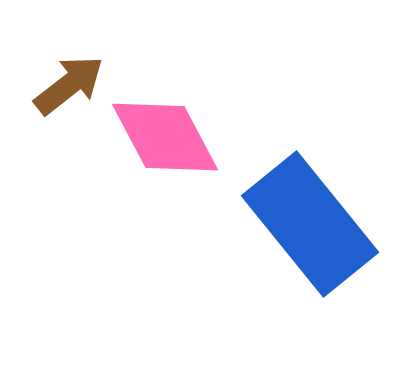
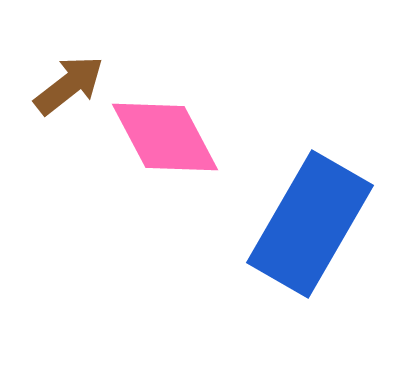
blue rectangle: rotated 69 degrees clockwise
